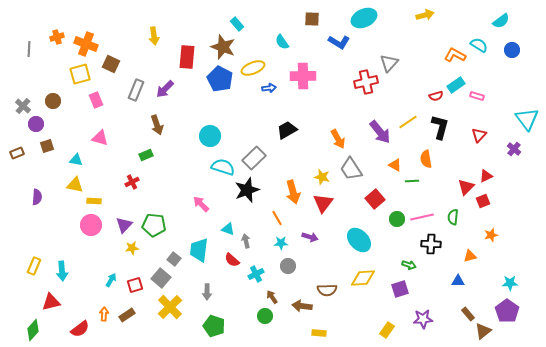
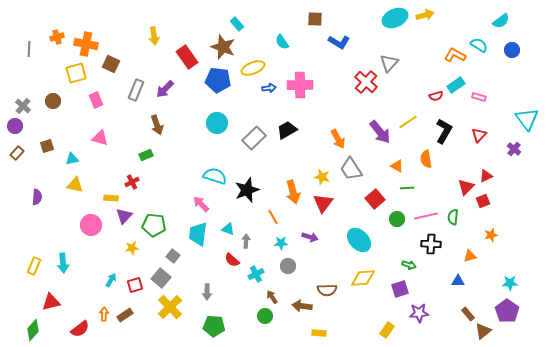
cyan ellipse at (364, 18): moved 31 px right
brown square at (312, 19): moved 3 px right
orange cross at (86, 44): rotated 10 degrees counterclockwise
red rectangle at (187, 57): rotated 40 degrees counterclockwise
yellow square at (80, 74): moved 4 px left, 1 px up
pink cross at (303, 76): moved 3 px left, 9 px down
blue pentagon at (220, 79): moved 2 px left, 1 px down; rotated 20 degrees counterclockwise
red cross at (366, 82): rotated 35 degrees counterclockwise
pink rectangle at (477, 96): moved 2 px right, 1 px down
purple circle at (36, 124): moved 21 px left, 2 px down
black L-shape at (440, 127): moved 4 px right, 4 px down; rotated 15 degrees clockwise
cyan circle at (210, 136): moved 7 px right, 13 px up
brown rectangle at (17, 153): rotated 24 degrees counterclockwise
gray rectangle at (254, 158): moved 20 px up
cyan triangle at (76, 160): moved 4 px left, 1 px up; rotated 24 degrees counterclockwise
orange triangle at (395, 165): moved 2 px right, 1 px down
cyan semicircle at (223, 167): moved 8 px left, 9 px down
green line at (412, 181): moved 5 px left, 7 px down
yellow rectangle at (94, 201): moved 17 px right, 3 px up
pink line at (422, 217): moved 4 px right, 1 px up
orange line at (277, 218): moved 4 px left, 1 px up
purple triangle at (124, 225): moved 9 px up
gray arrow at (246, 241): rotated 16 degrees clockwise
cyan trapezoid at (199, 250): moved 1 px left, 16 px up
gray square at (174, 259): moved 1 px left, 3 px up
cyan arrow at (62, 271): moved 1 px right, 8 px up
brown rectangle at (127, 315): moved 2 px left
purple star at (423, 319): moved 4 px left, 6 px up
green pentagon at (214, 326): rotated 15 degrees counterclockwise
